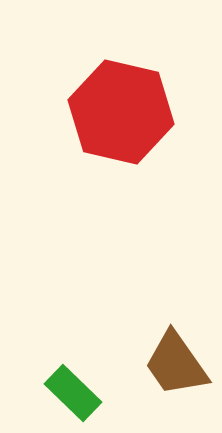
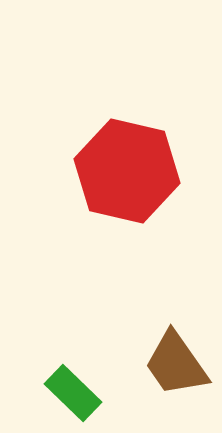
red hexagon: moved 6 px right, 59 px down
